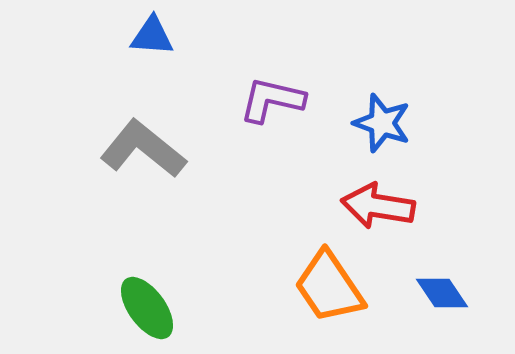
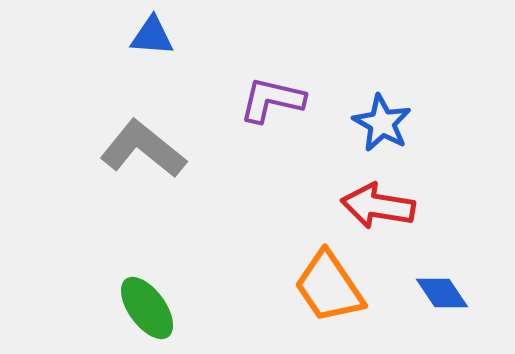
blue star: rotated 10 degrees clockwise
